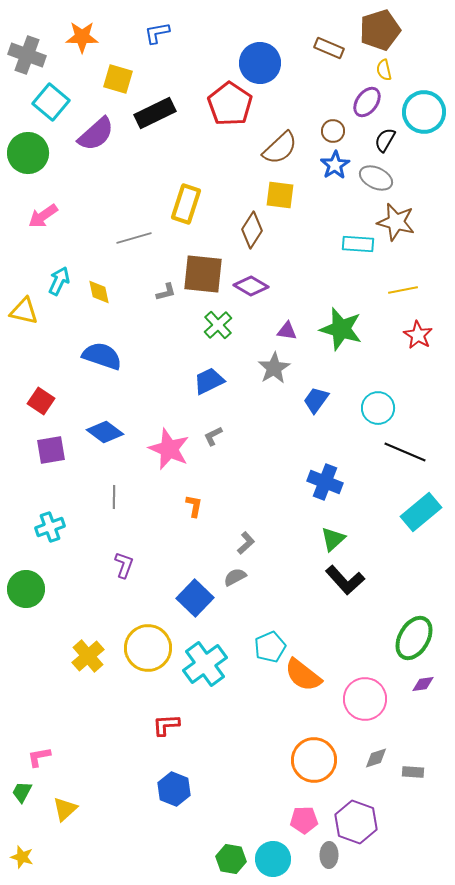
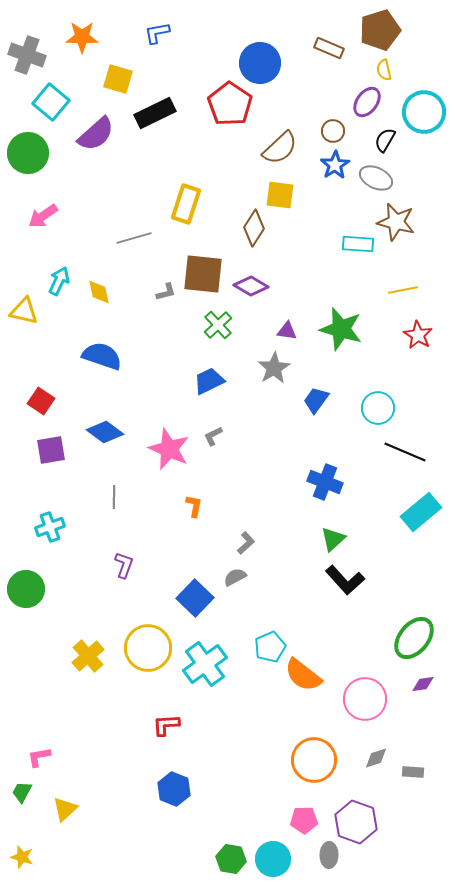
brown diamond at (252, 230): moved 2 px right, 2 px up
green ellipse at (414, 638): rotated 9 degrees clockwise
